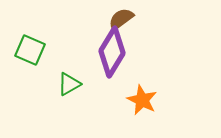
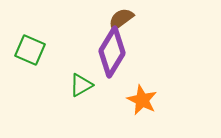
green triangle: moved 12 px right, 1 px down
